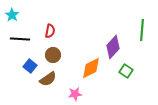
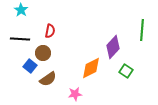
cyan star: moved 9 px right, 5 px up
brown circle: moved 10 px left, 2 px up
